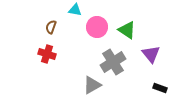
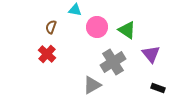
red cross: rotated 24 degrees clockwise
black rectangle: moved 2 px left
